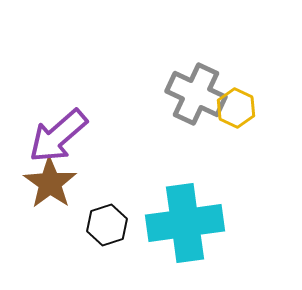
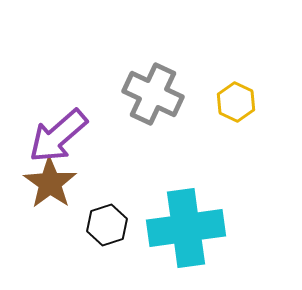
gray cross: moved 43 px left
yellow hexagon: moved 6 px up
cyan cross: moved 1 px right, 5 px down
